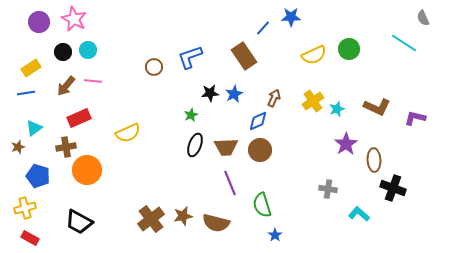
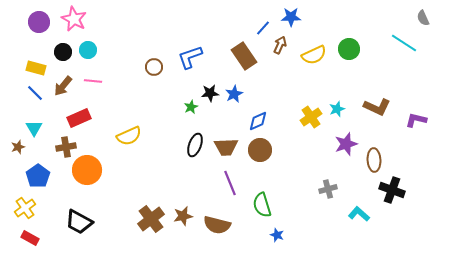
yellow rectangle at (31, 68): moved 5 px right; rotated 48 degrees clockwise
brown arrow at (66, 86): moved 3 px left
blue line at (26, 93): moved 9 px right; rotated 54 degrees clockwise
brown arrow at (274, 98): moved 6 px right, 53 px up
yellow cross at (313, 101): moved 2 px left, 16 px down
green star at (191, 115): moved 8 px up
purple L-shape at (415, 118): moved 1 px right, 2 px down
cyan triangle at (34, 128): rotated 24 degrees counterclockwise
yellow semicircle at (128, 133): moved 1 px right, 3 px down
purple star at (346, 144): rotated 15 degrees clockwise
blue pentagon at (38, 176): rotated 20 degrees clockwise
black cross at (393, 188): moved 1 px left, 2 px down
gray cross at (328, 189): rotated 24 degrees counterclockwise
yellow cross at (25, 208): rotated 20 degrees counterclockwise
brown semicircle at (216, 223): moved 1 px right, 2 px down
blue star at (275, 235): moved 2 px right; rotated 16 degrees counterclockwise
